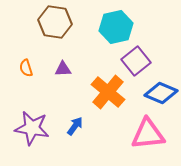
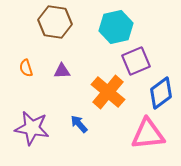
purple square: rotated 16 degrees clockwise
purple triangle: moved 1 px left, 2 px down
blue diamond: rotated 60 degrees counterclockwise
blue arrow: moved 4 px right, 2 px up; rotated 78 degrees counterclockwise
